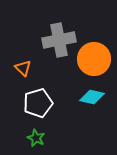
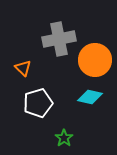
gray cross: moved 1 px up
orange circle: moved 1 px right, 1 px down
cyan diamond: moved 2 px left
green star: moved 28 px right; rotated 12 degrees clockwise
